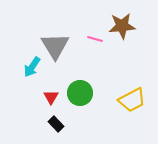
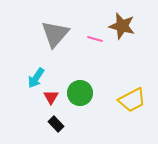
brown star: rotated 20 degrees clockwise
gray triangle: moved 12 px up; rotated 12 degrees clockwise
cyan arrow: moved 4 px right, 11 px down
